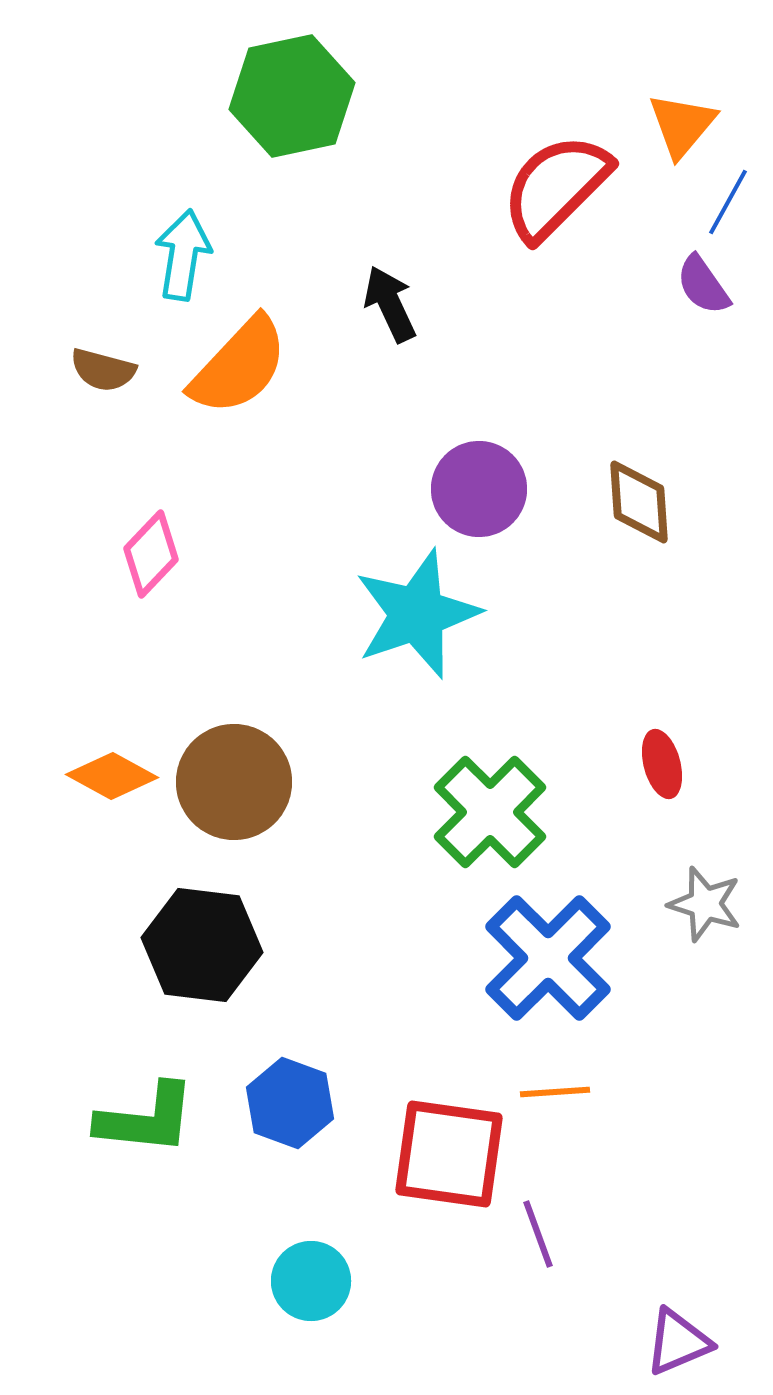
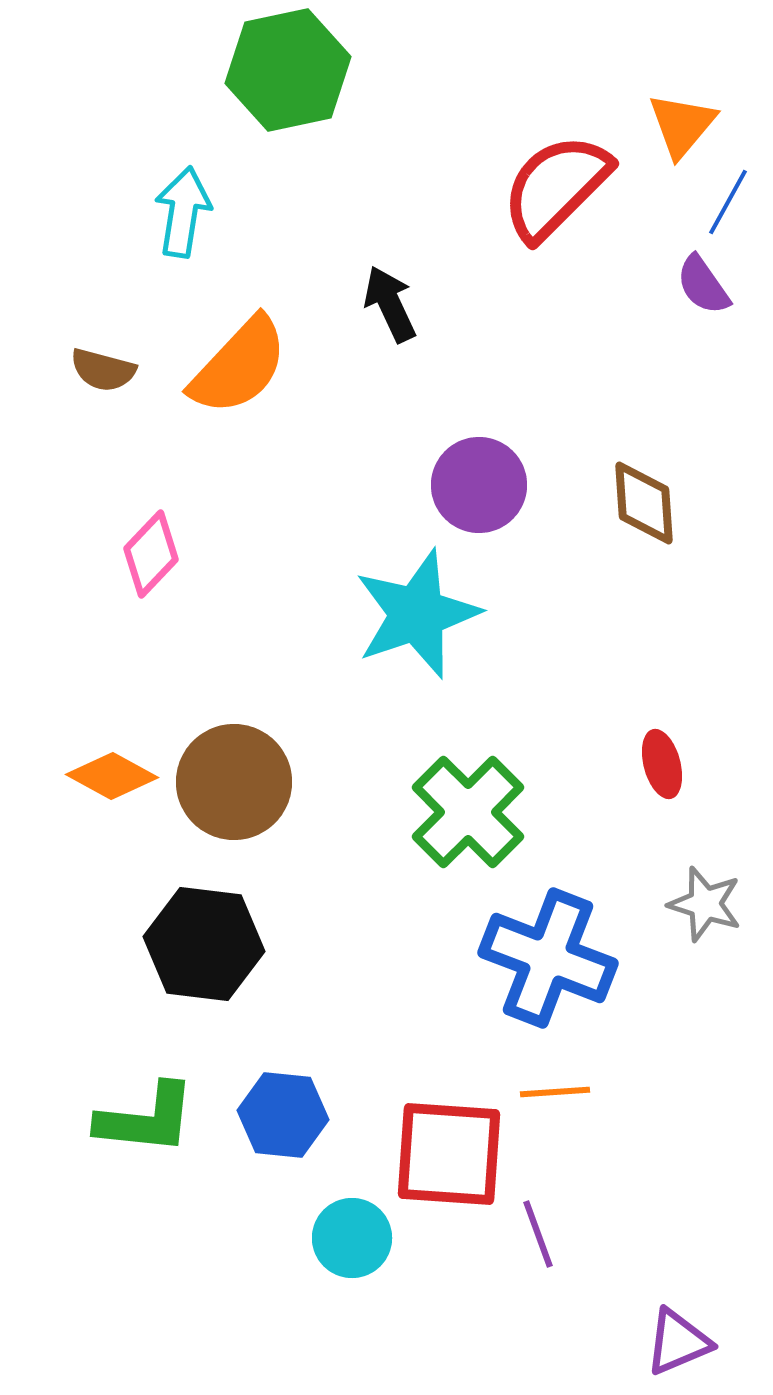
green hexagon: moved 4 px left, 26 px up
cyan arrow: moved 43 px up
purple circle: moved 4 px up
brown diamond: moved 5 px right, 1 px down
green cross: moved 22 px left
black hexagon: moved 2 px right, 1 px up
blue cross: rotated 24 degrees counterclockwise
blue hexagon: moved 7 px left, 12 px down; rotated 14 degrees counterclockwise
red square: rotated 4 degrees counterclockwise
cyan circle: moved 41 px right, 43 px up
